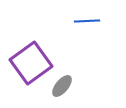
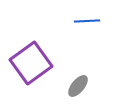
gray ellipse: moved 16 px right
